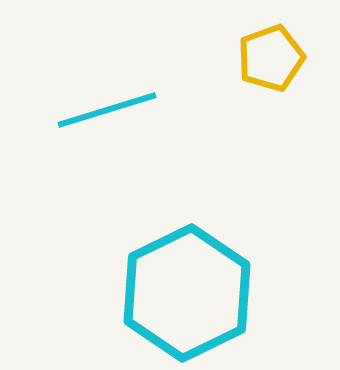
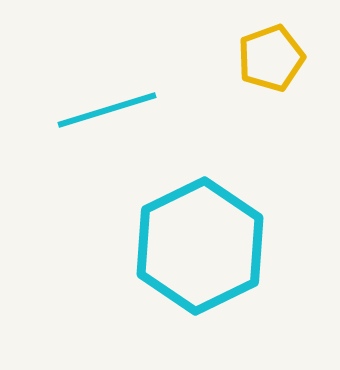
cyan hexagon: moved 13 px right, 47 px up
